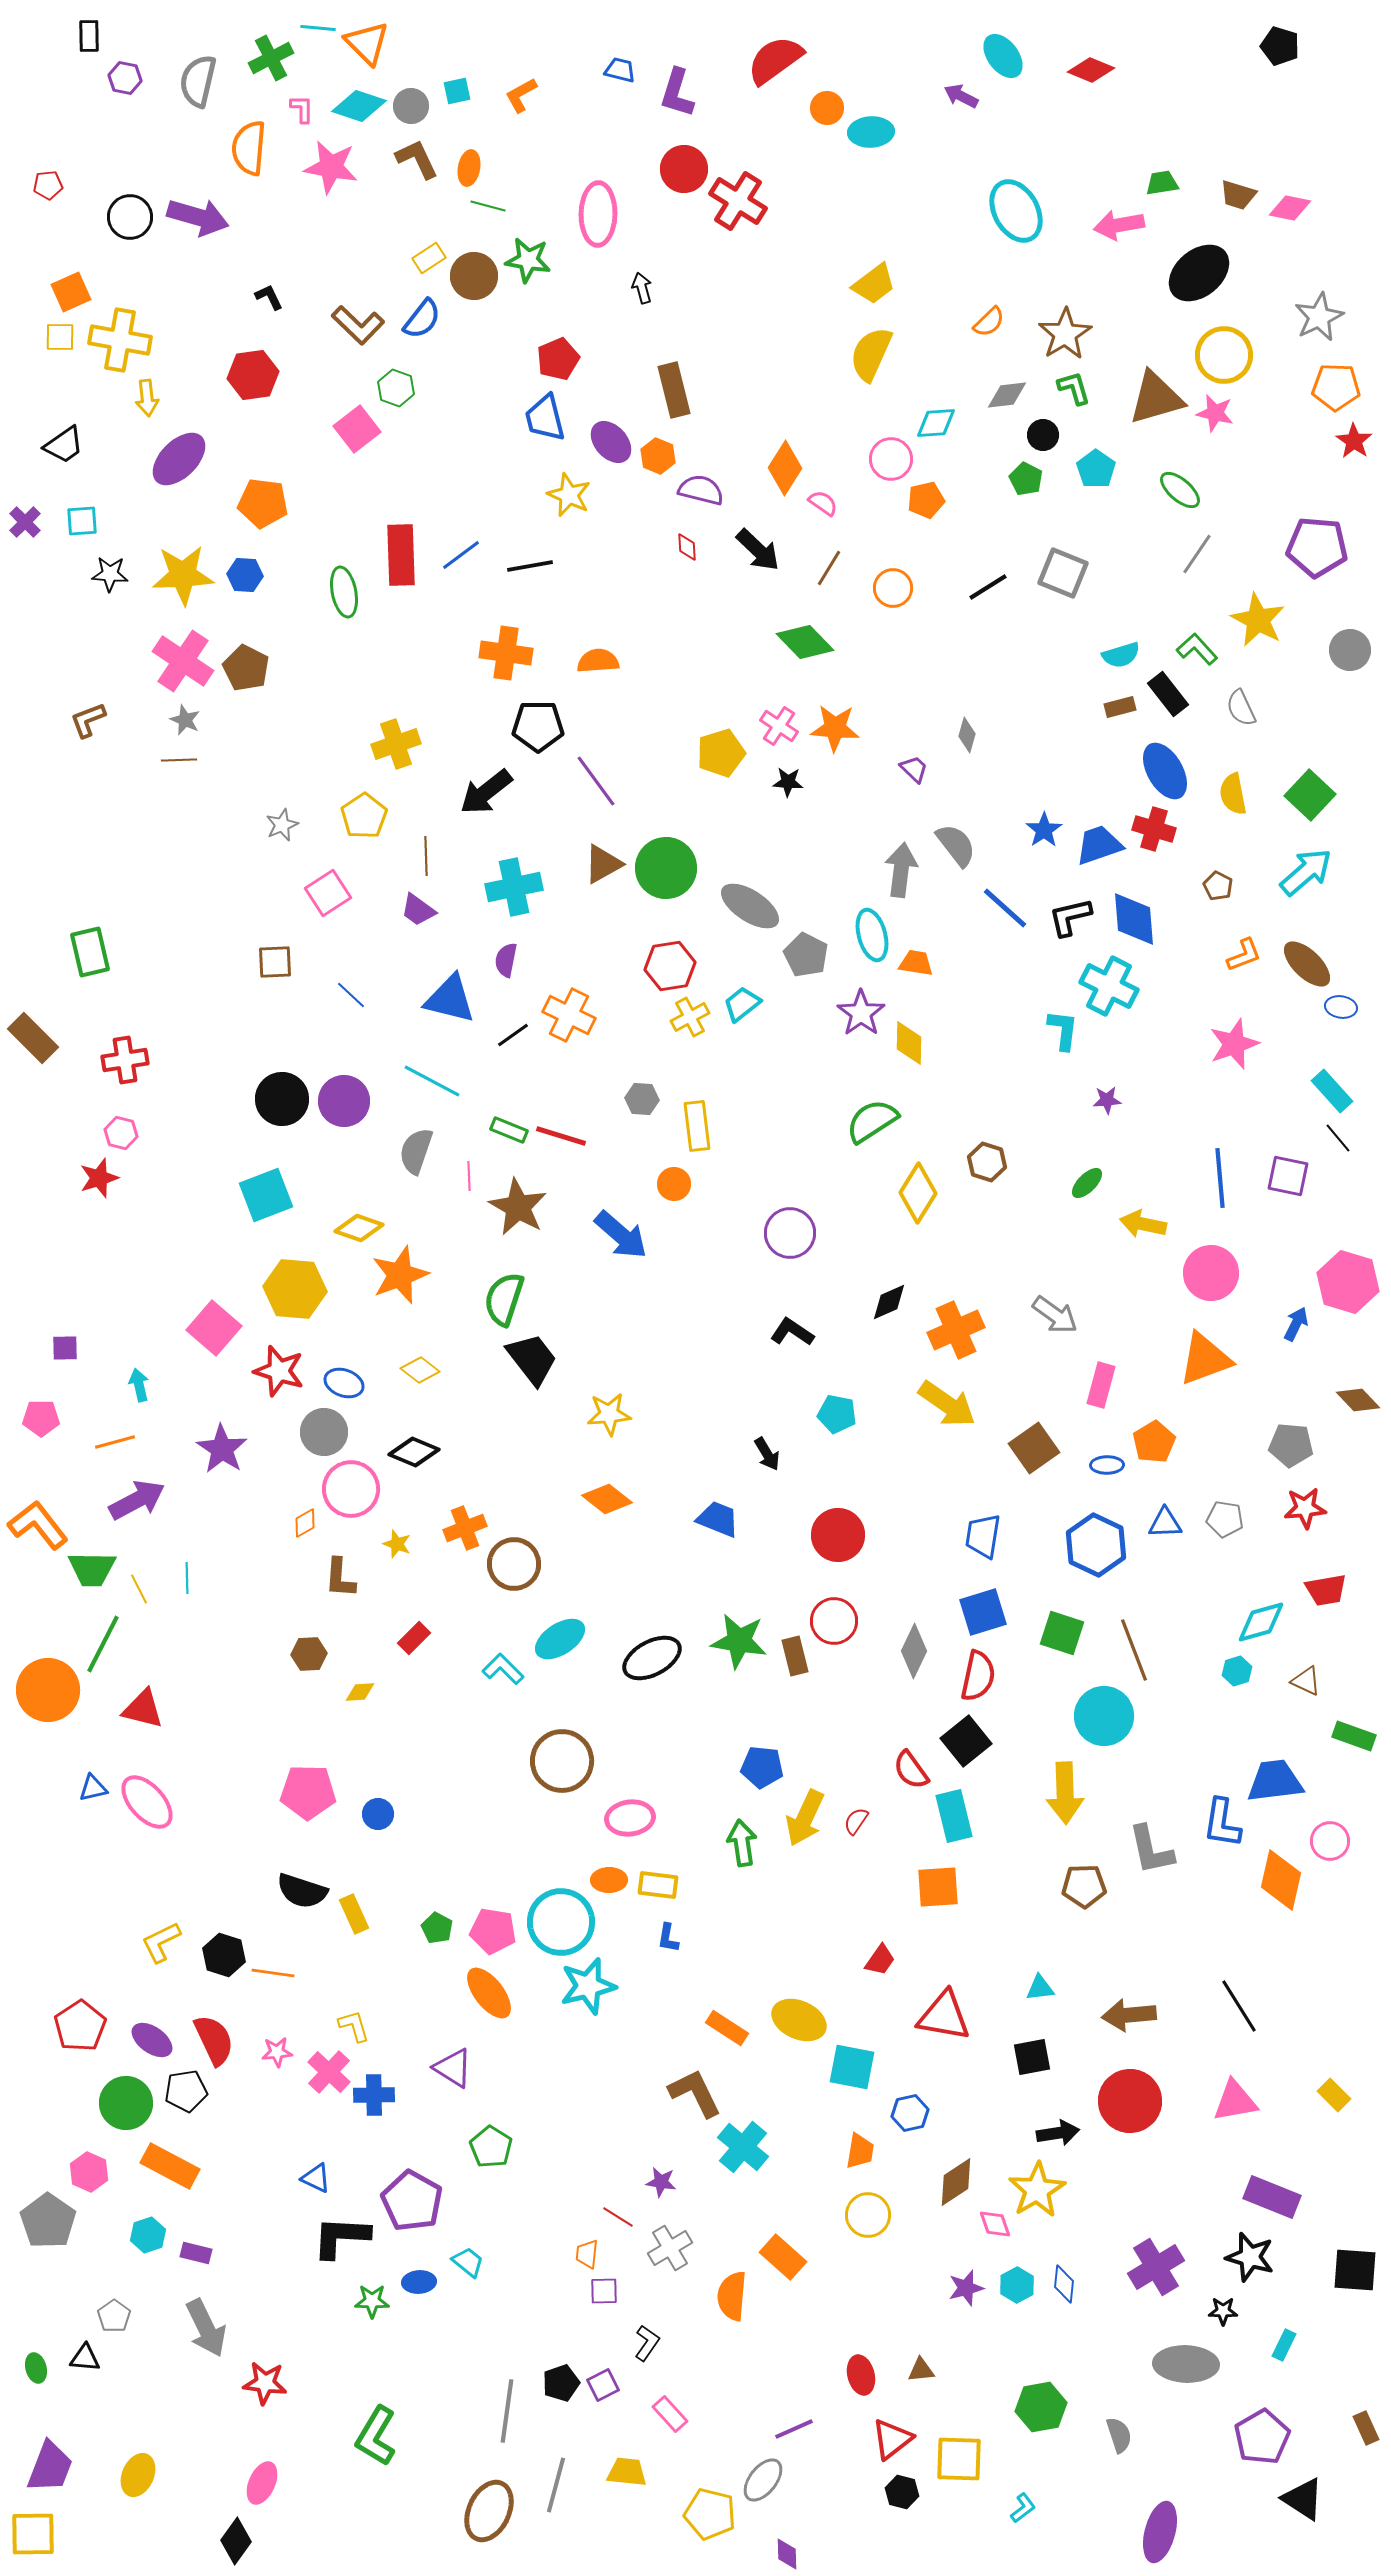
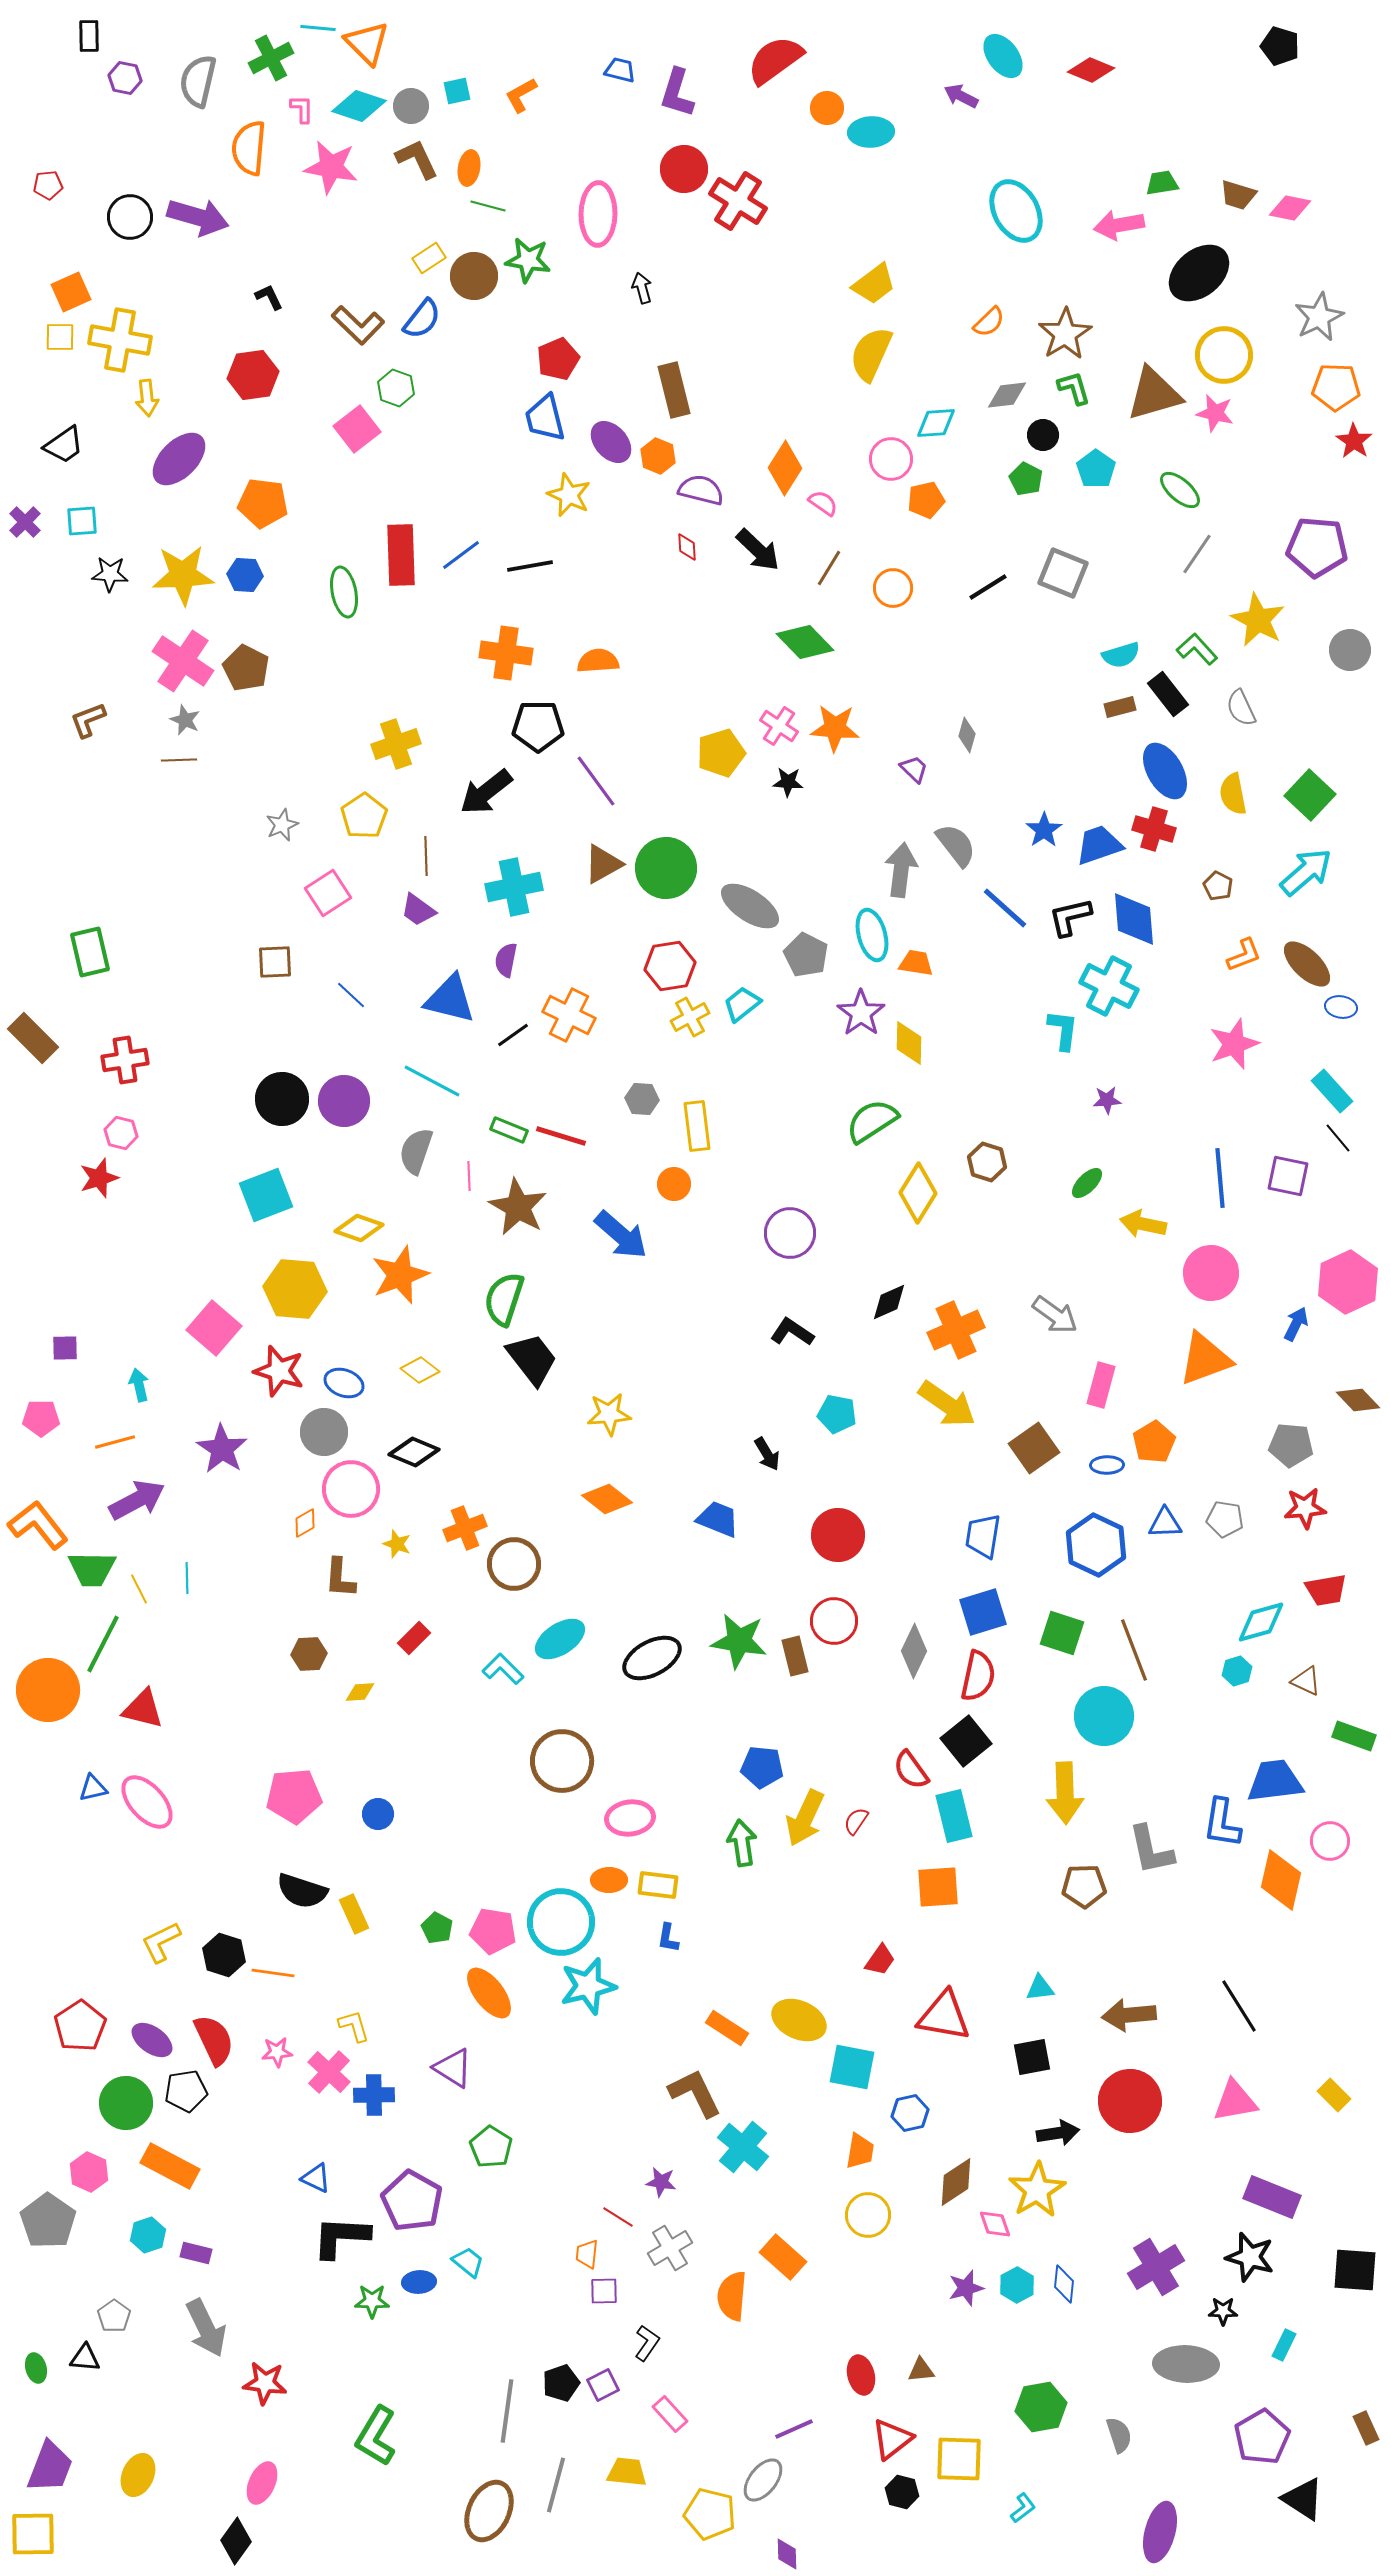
brown triangle at (1156, 398): moved 2 px left, 4 px up
pink hexagon at (1348, 1282): rotated 18 degrees clockwise
pink pentagon at (308, 1792): moved 14 px left, 4 px down; rotated 6 degrees counterclockwise
